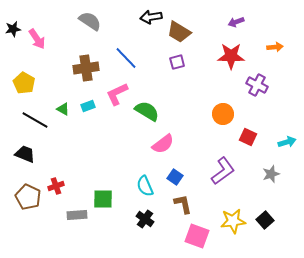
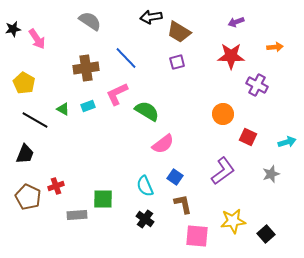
black trapezoid: rotated 90 degrees clockwise
black square: moved 1 px right, 14 px down
pink square: rotated 15 degrees counterclockwise
